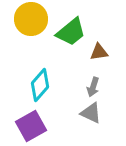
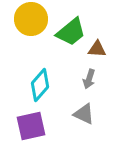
brown triangle: moved 2 px left, 3 px up; rotated 12 degrees clockwise
gray arrow: moved 4 px left, 8 px up
gray triangle: moved 7 px left, 1 px down
purple square: rotated 16 degrees clockwise
